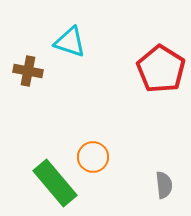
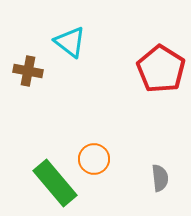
cyan triangle: rotated 20 degrees clockwise
orange circle: moved 1 px right, 2 px down
gray semicircle: moved 4 px left, 7 px up
